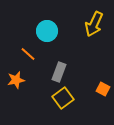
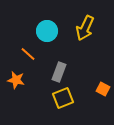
yellow arrow: moved 9 px left, 4 px down
orange star: rotated 24 degrees clockwise
yellow square: rotated 15 degrees clockwise
